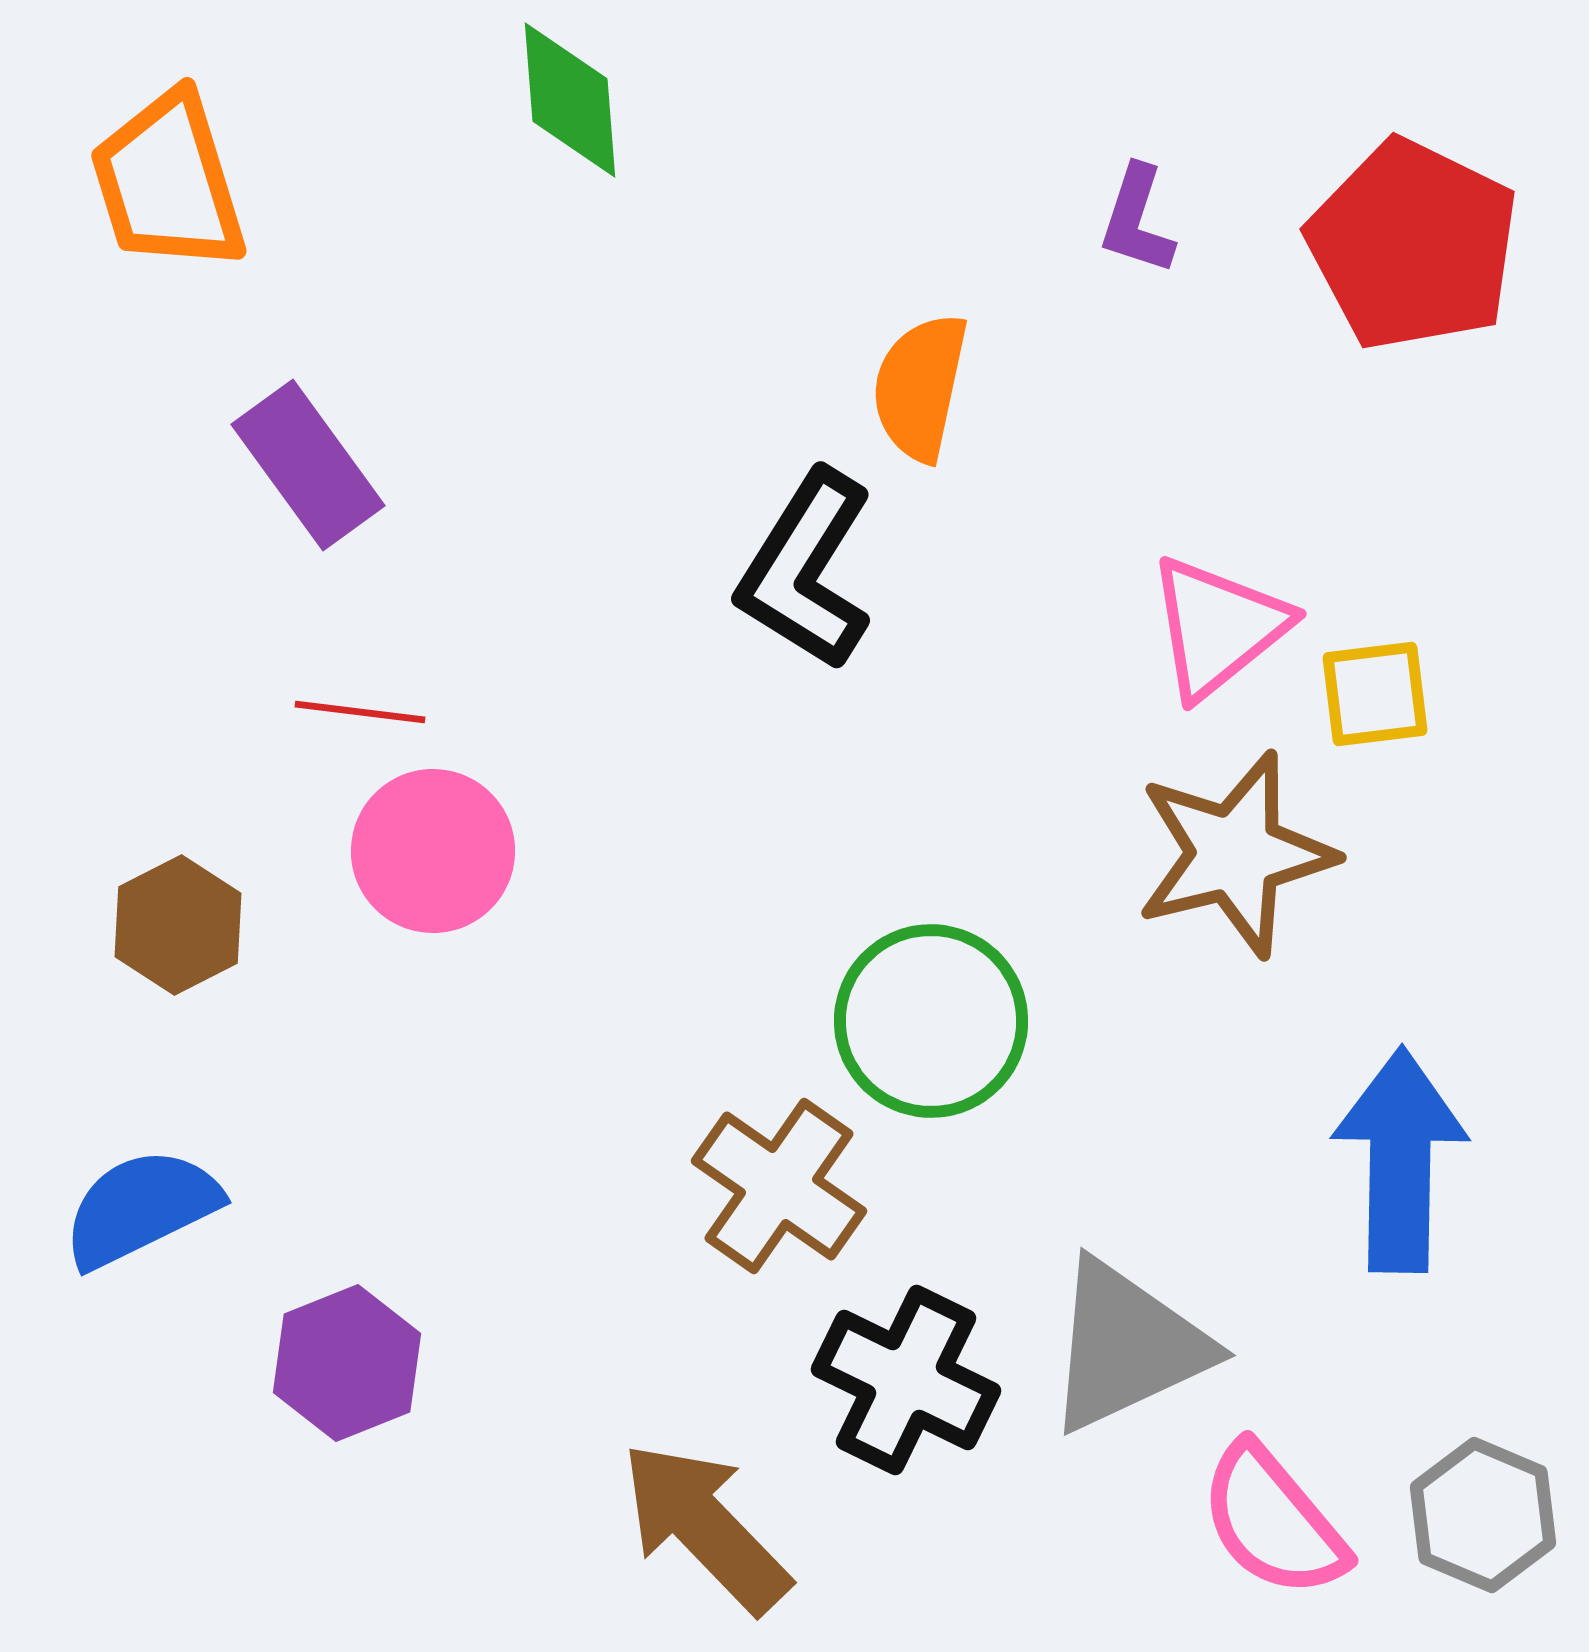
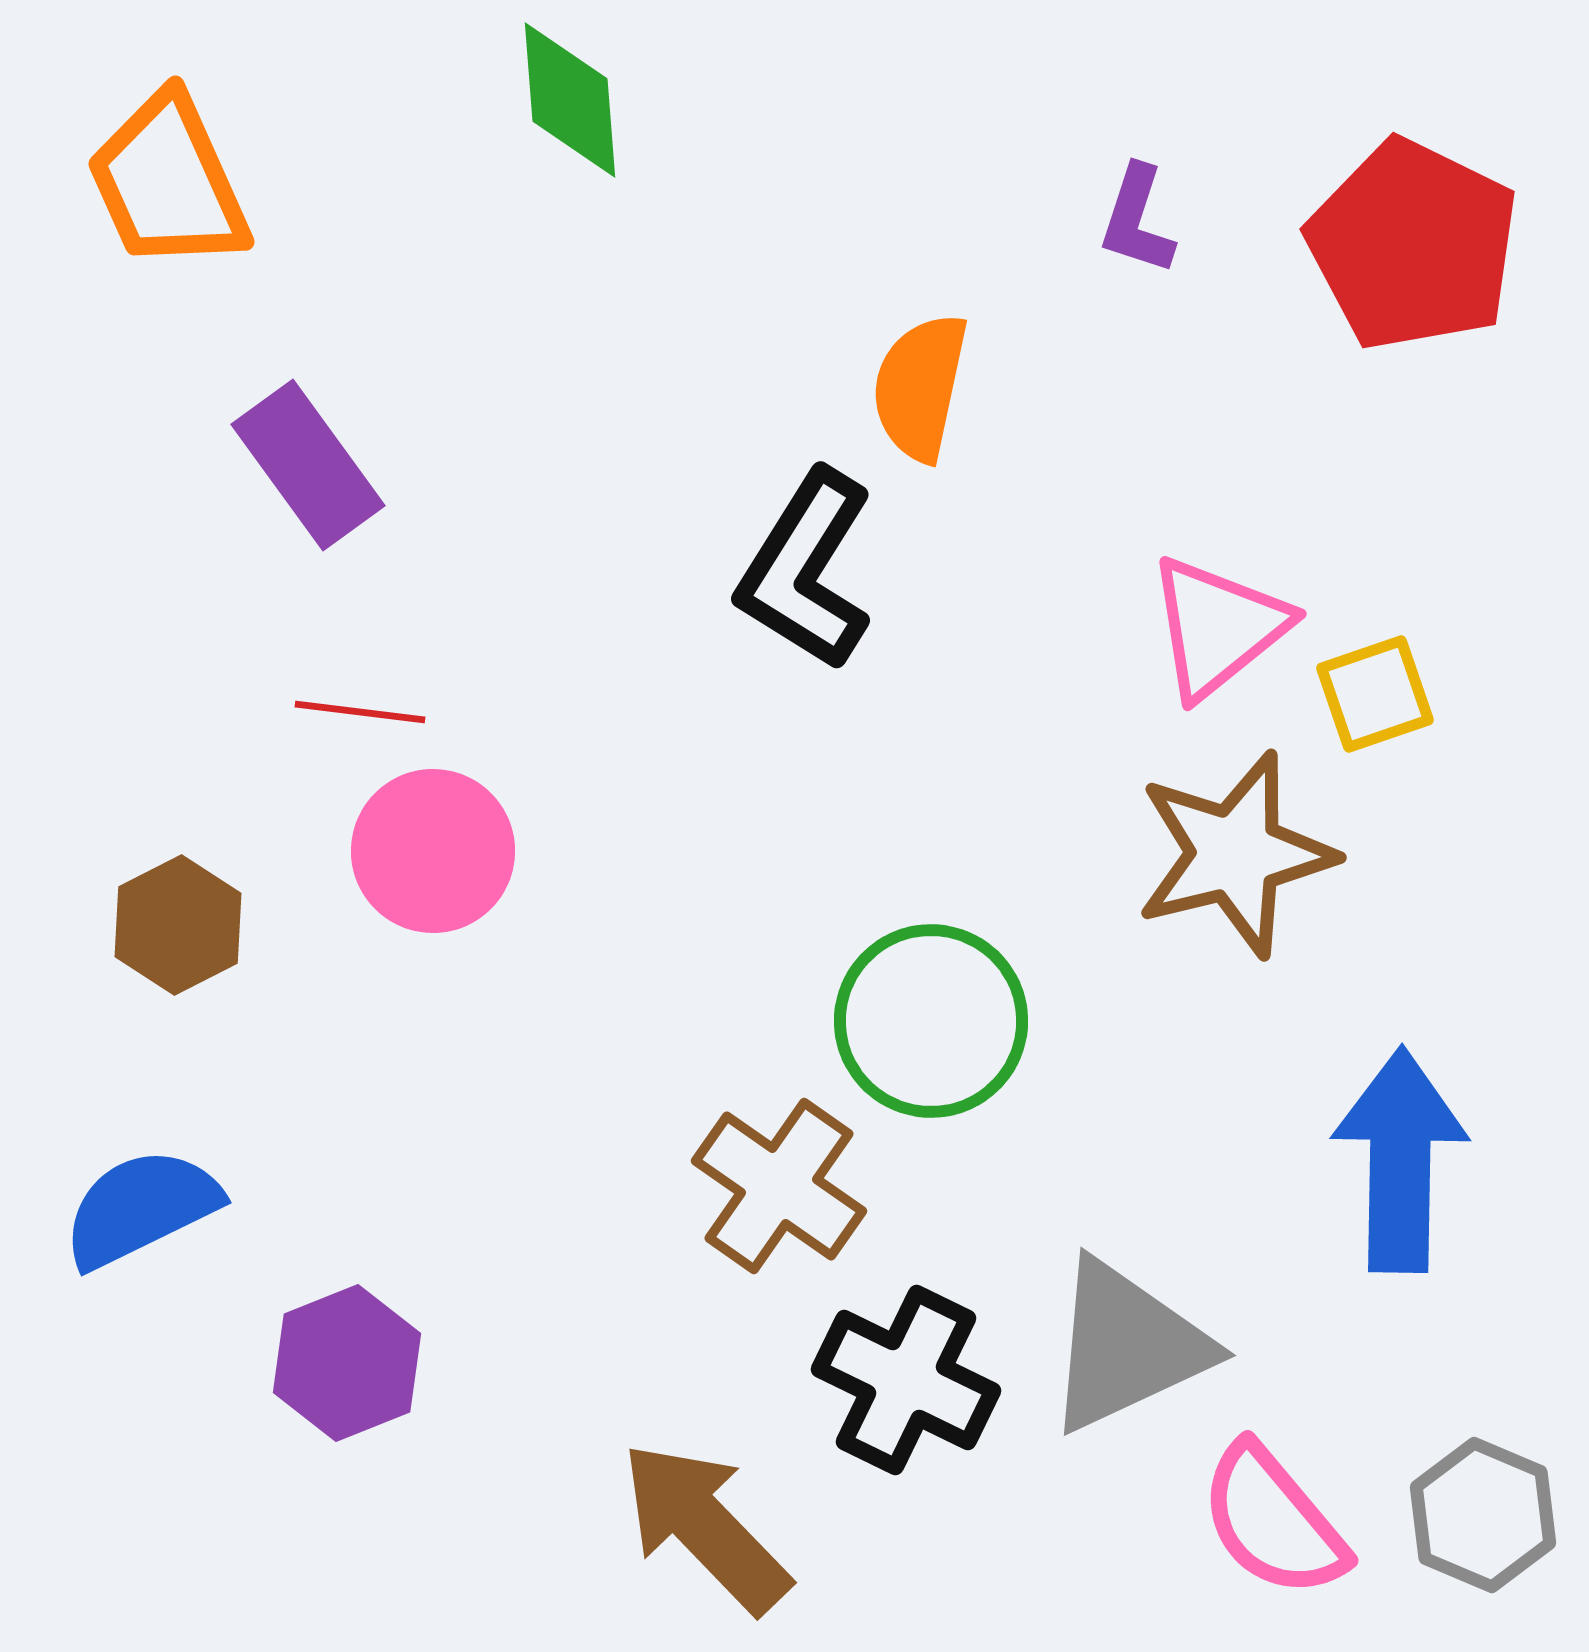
orange trapezoid: rotated 7 degrees counterclockwise
yellow square: rotated 12 degrees counterclockwise
